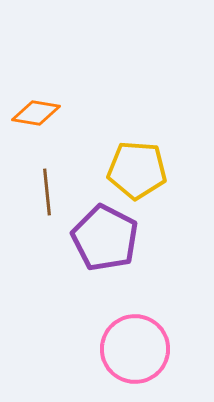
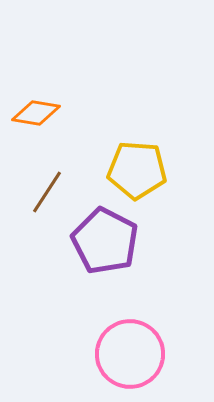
brown line: rotated 39 degrees clockwise
purple pentagon: moved 3 px down
pink circle: moved 5 px left, 5 px down
